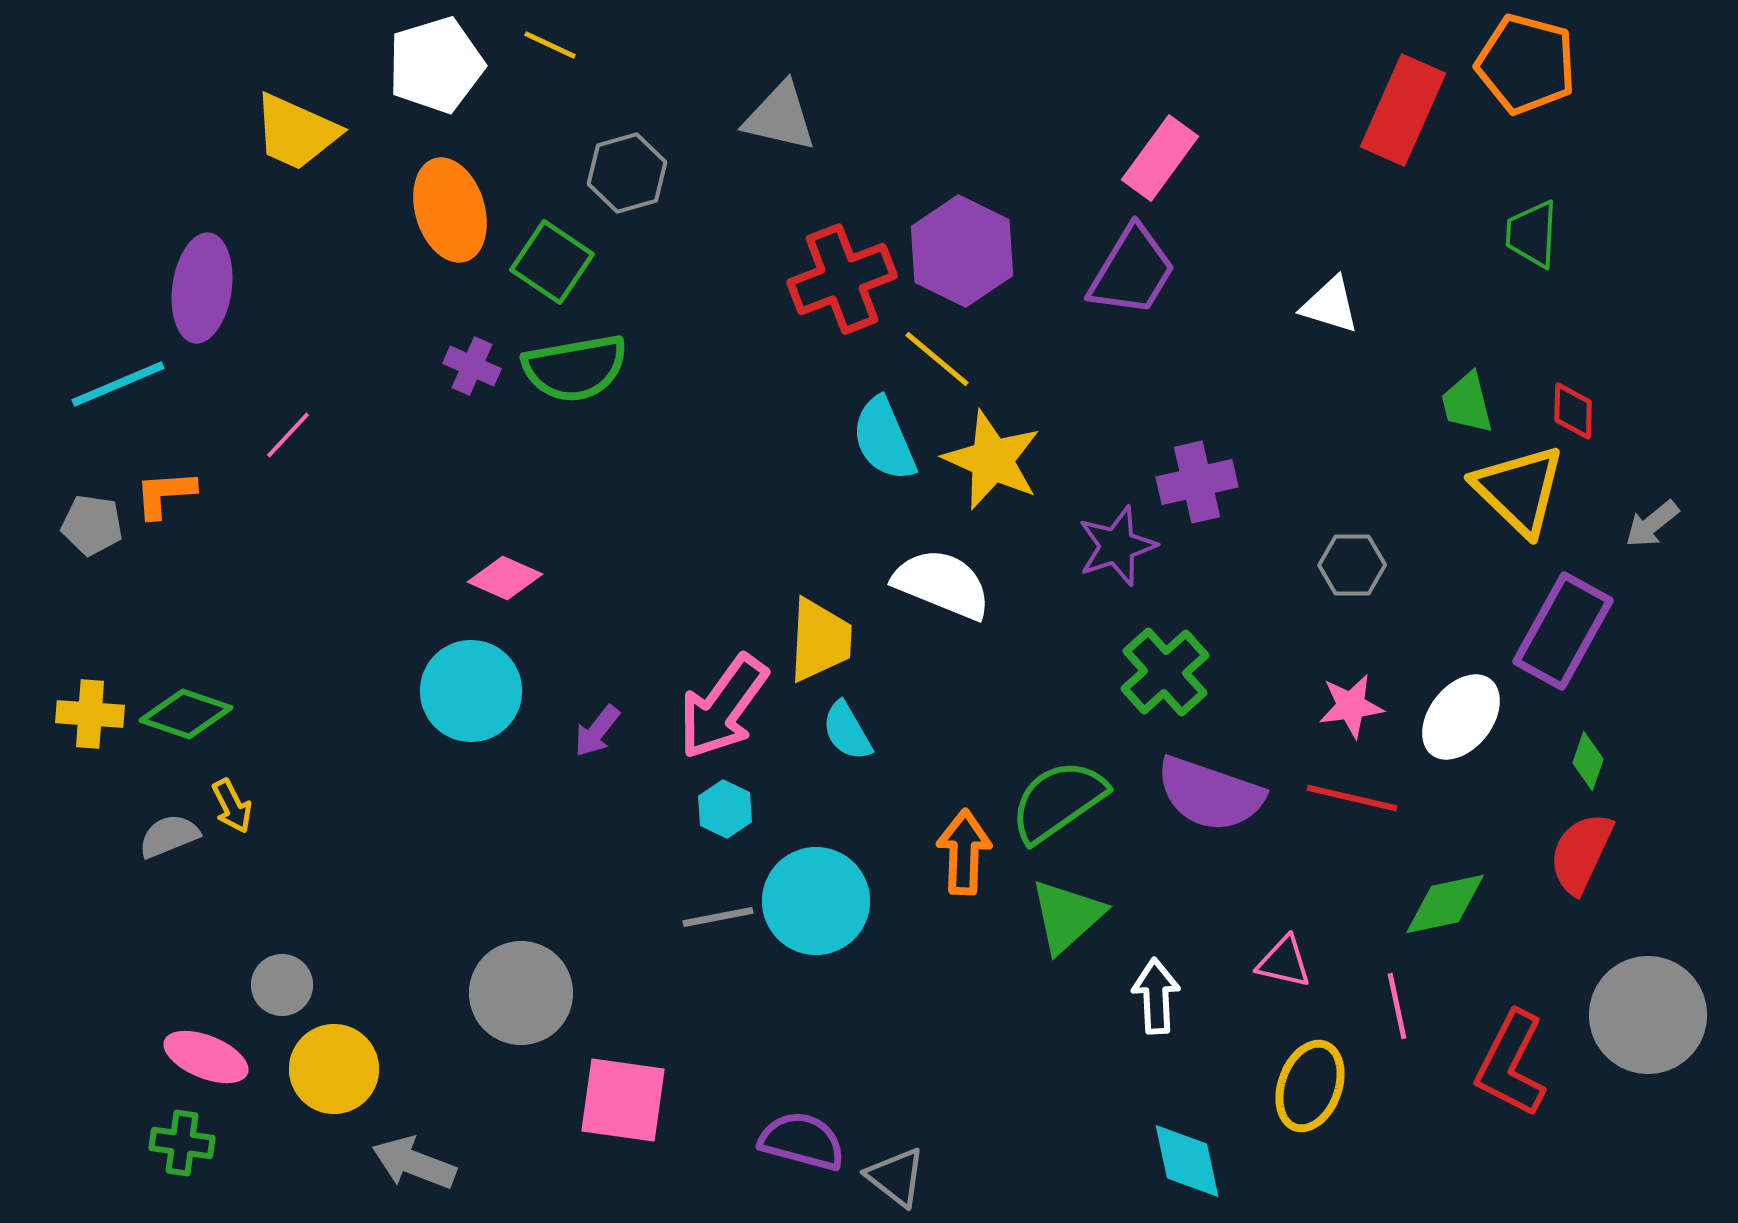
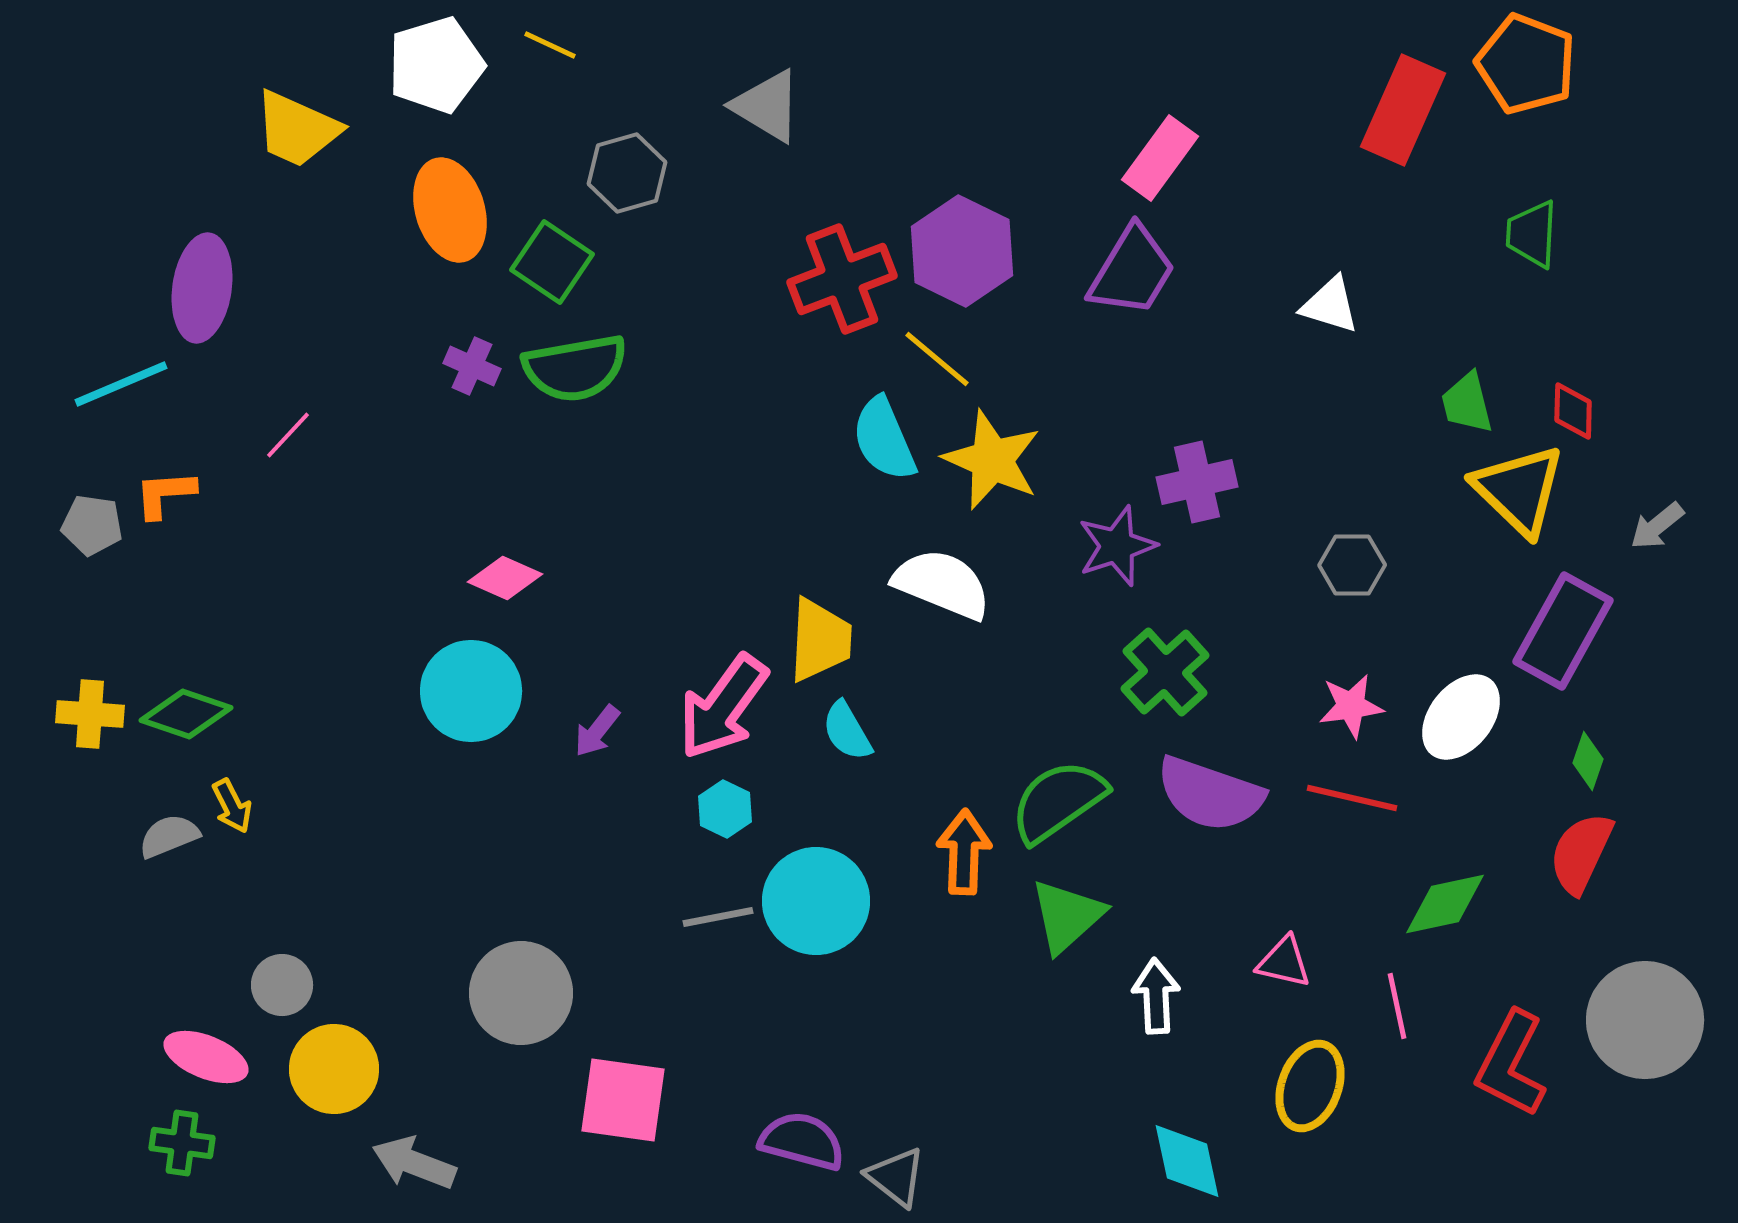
orange pentagon at (1526, 64): rotated 6 degrees clockwise
gray triangle at (780, 117): moved 13 px left, 11 px up; rotated 18 degrees clockwise
yellow trapezoid at (296, 132): moved 1 px right, 3 px up
cyan line at (118, 384): moved 3 px right
gray arrow at (1652, 524): moved 5 px right, 2 px down
gray circle at (1648, 1015): moved 3 px left, 5 px down
